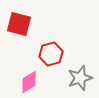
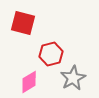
red square: moved 4 px right, 1 px up
gray star: moved 7 px left; rotated 10 degrees counterclockwise
